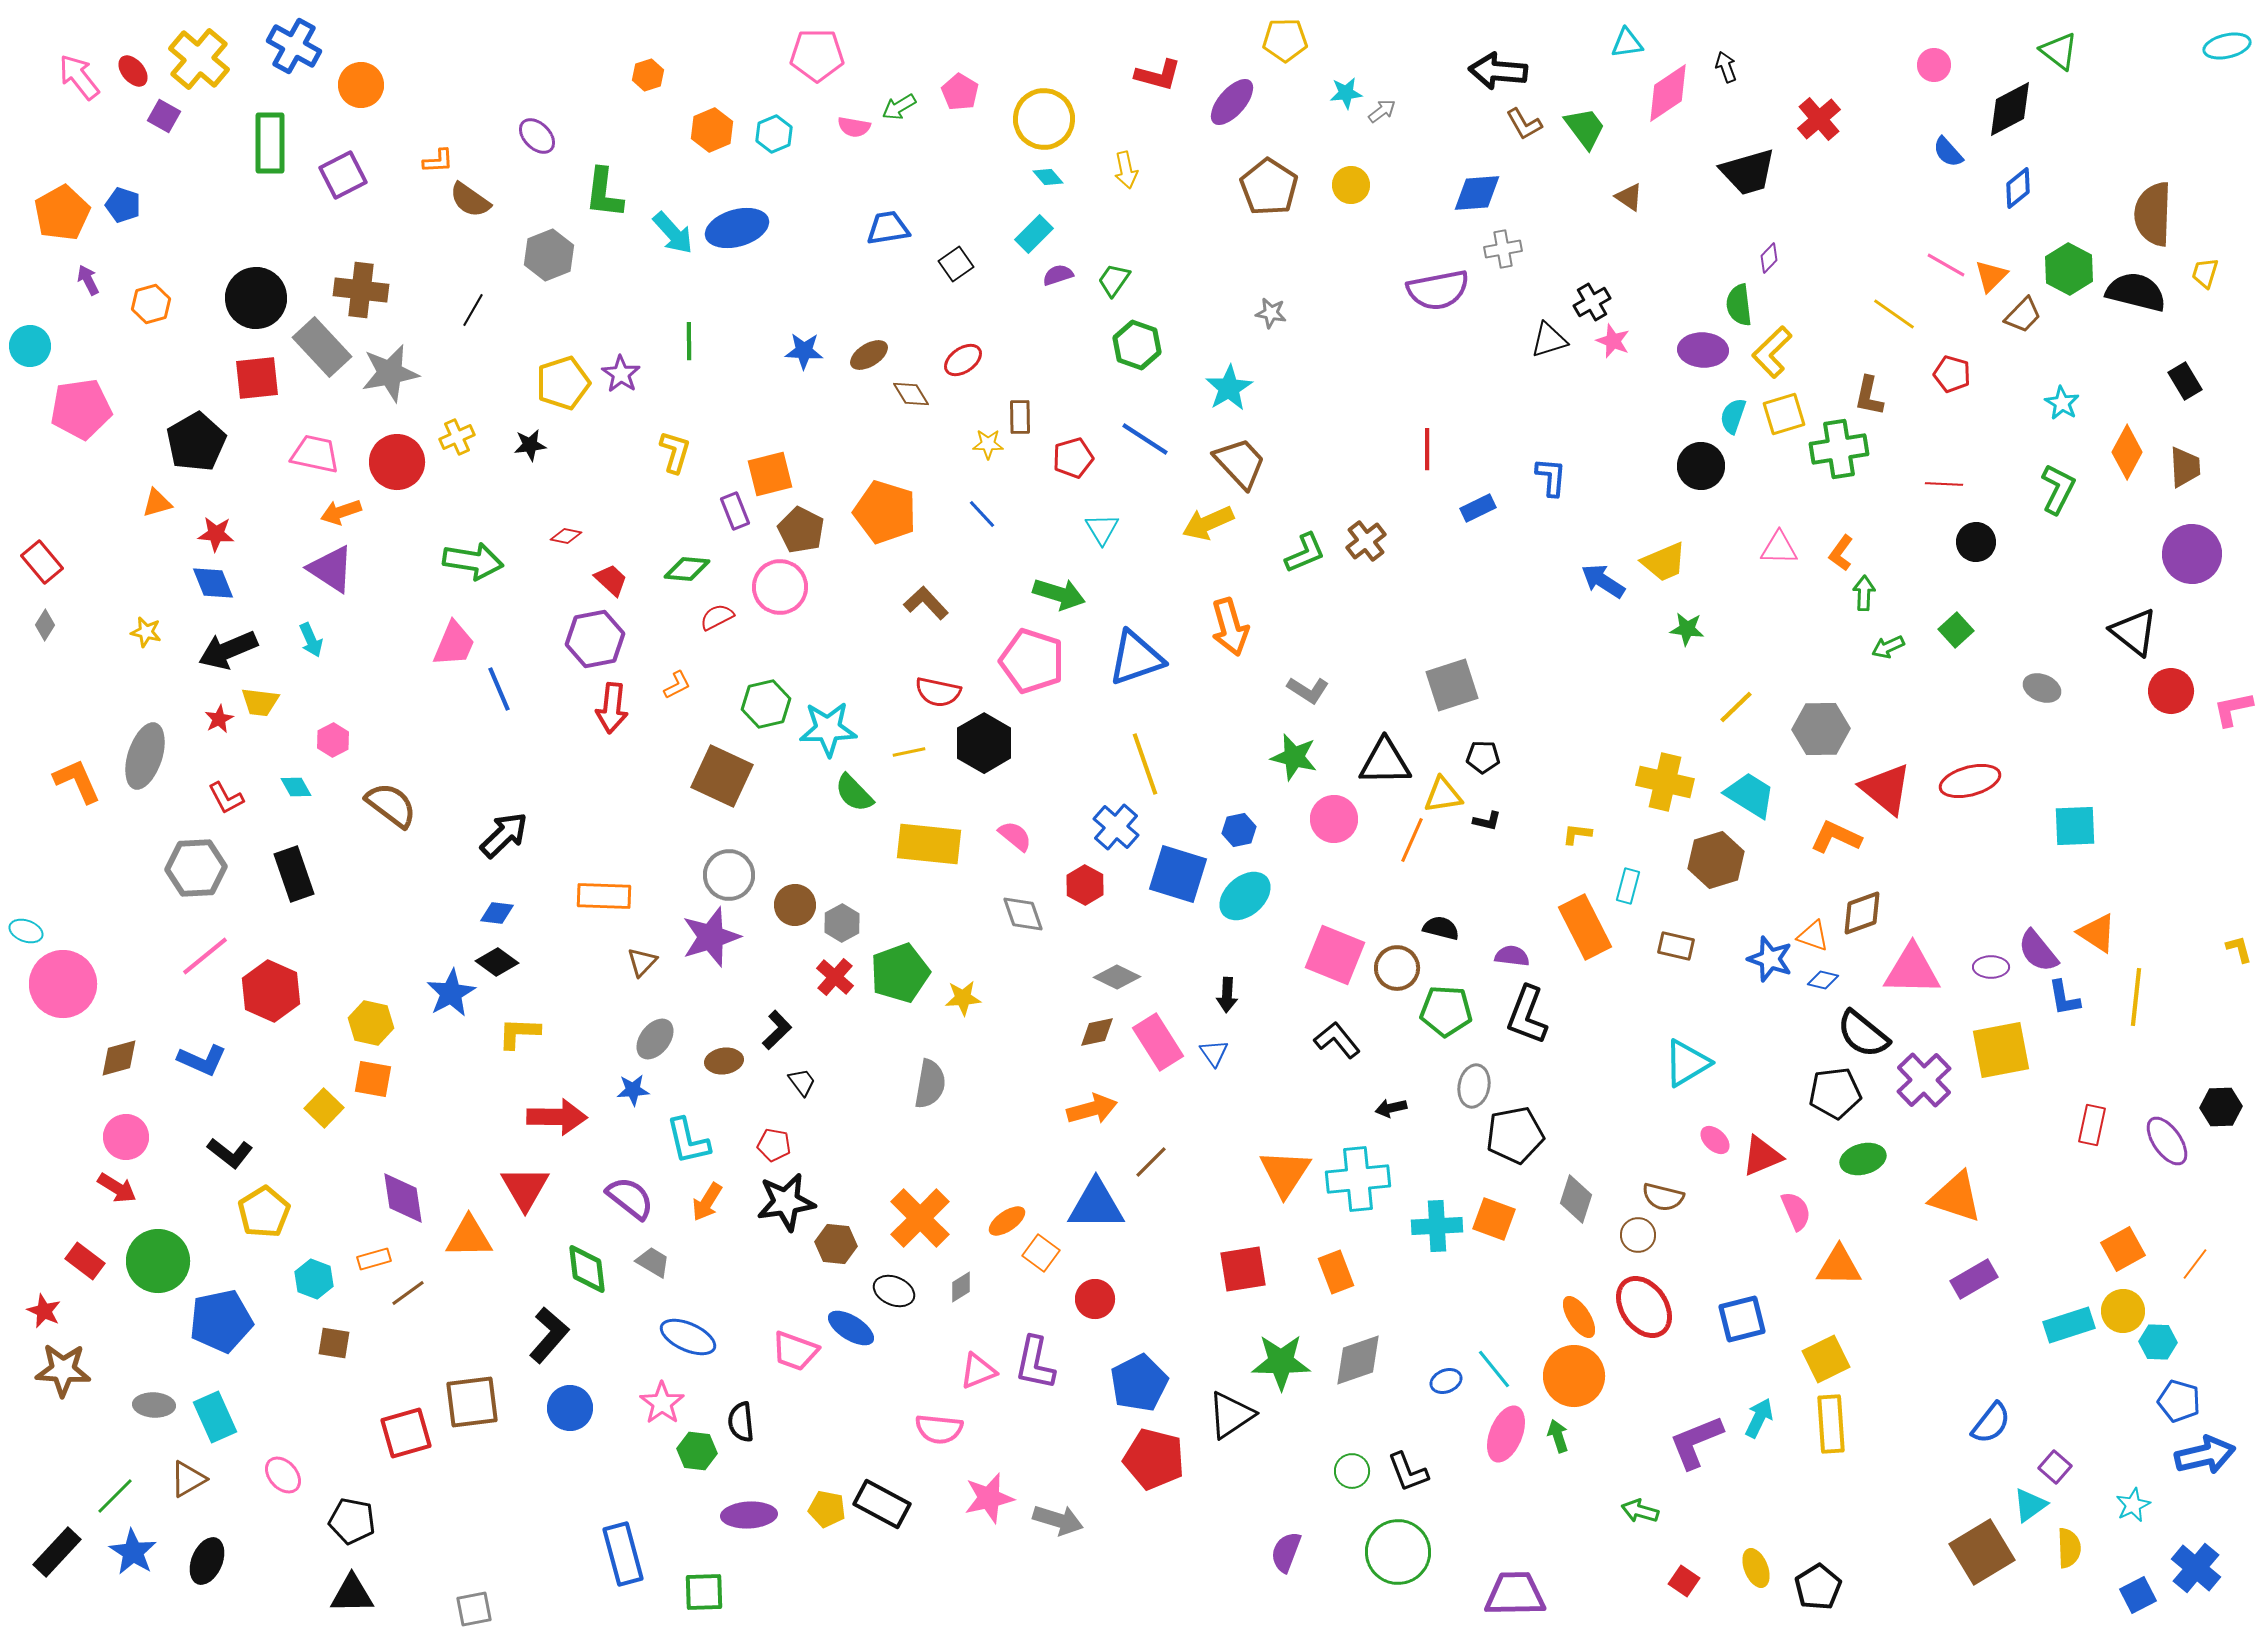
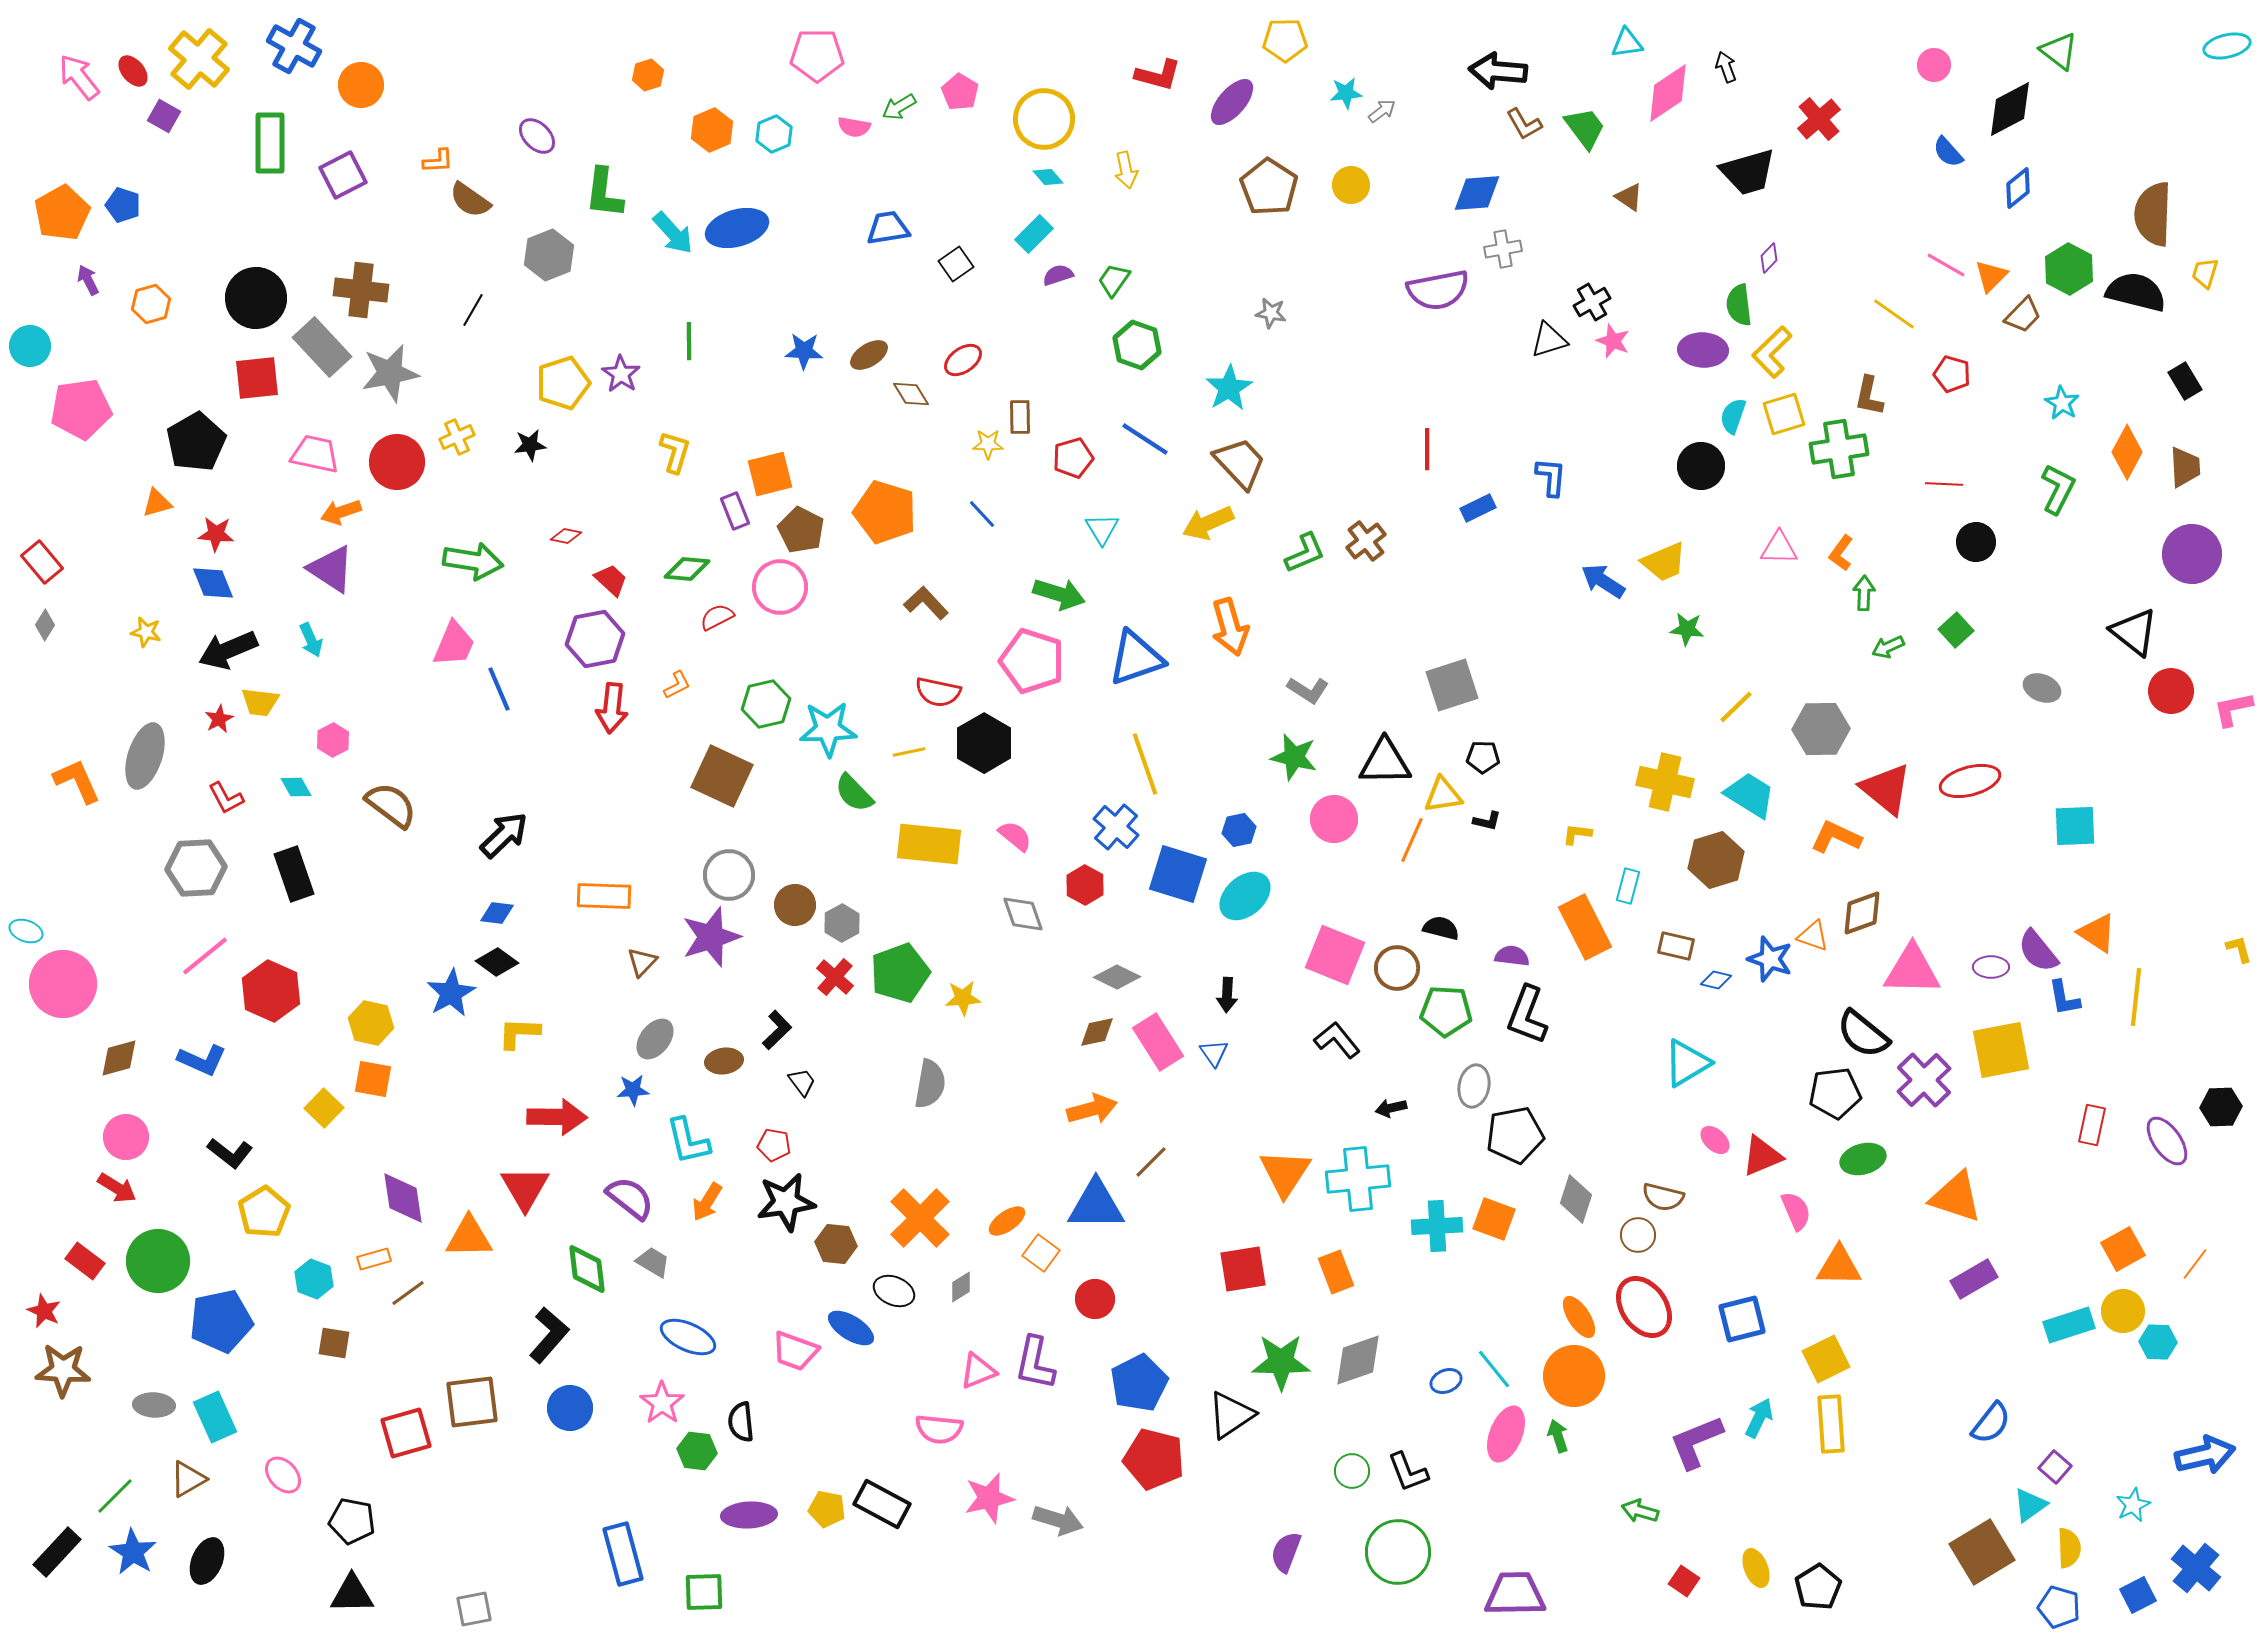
blue diamond at (1823, 980): moved 107 px left
blue pentagon at (2179, 1401): moved 120 px left, 206 px down
